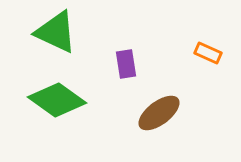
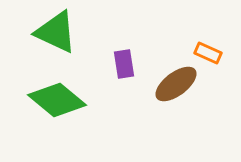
purple rectangle: moved 2 px left
green diamond: rotated 4 degrees clockwise
brown ellipse: moved 17 px right, 29 px up
